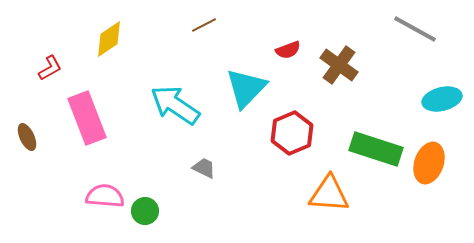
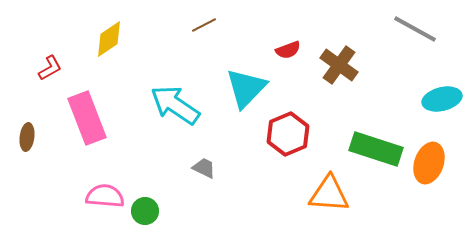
red hexagon: moved 4 px left, 1 px down
brown ellipse: rotated 32 degrees clockwise
